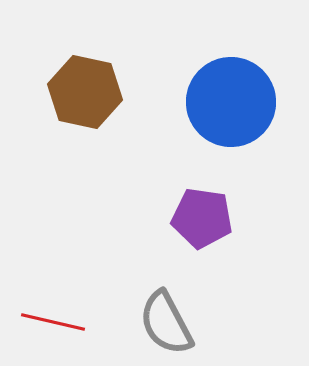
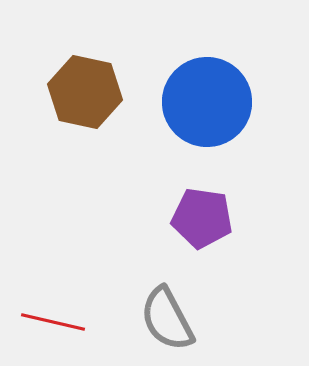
blue circle: moved 24 px left
gray semicircle: moved 1 px right, 4 px up
